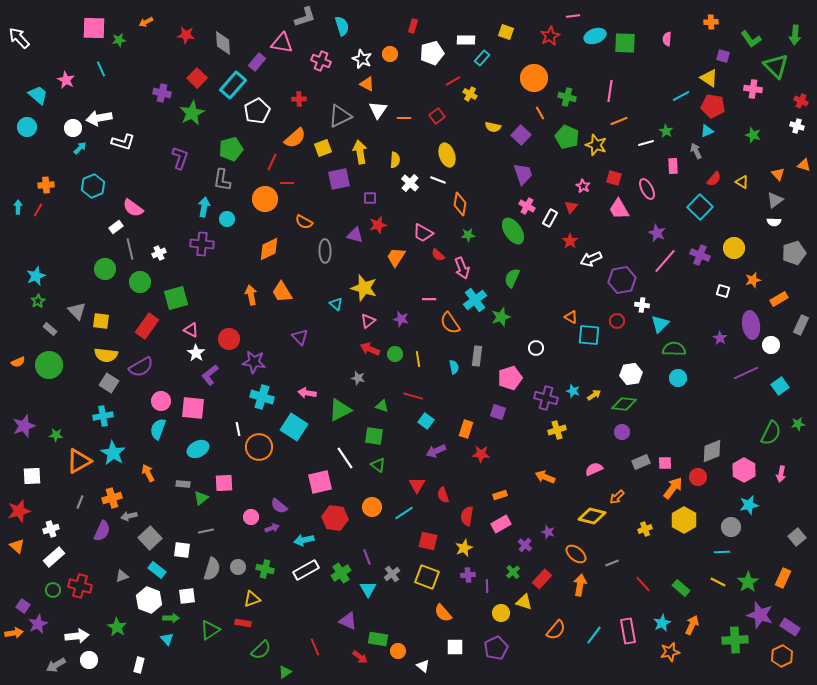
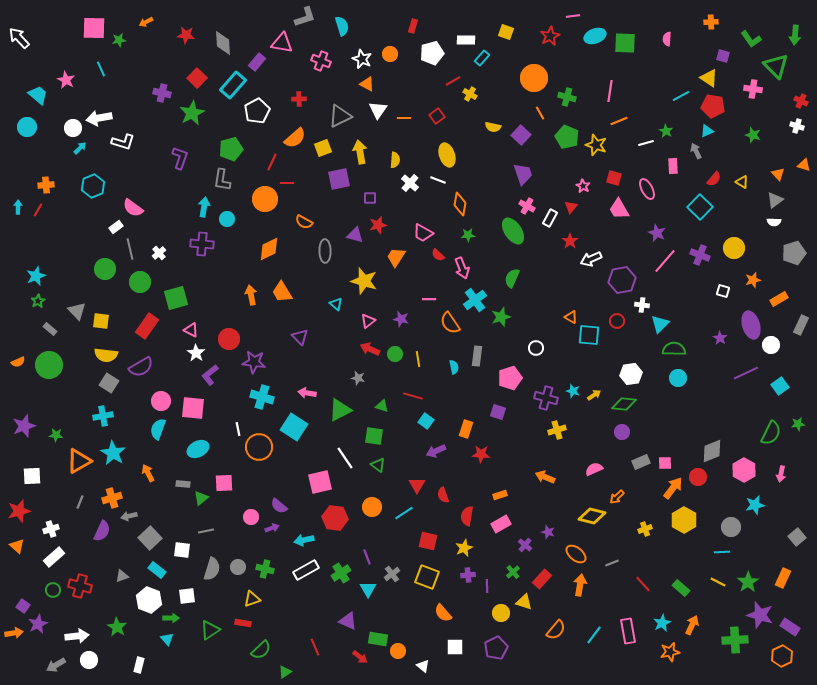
white cross at (159, 253): rotated 16 degrees counterclockwise
yellow star at (364, 288): moved 7 px up
purple ellipse at (751, 325): rotated 8 degrees counterclockwise
cyan star at (749, 505): moved 6 px right
